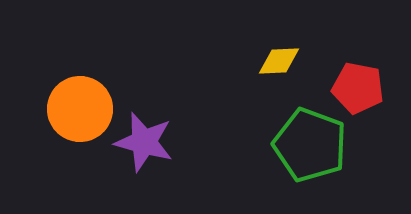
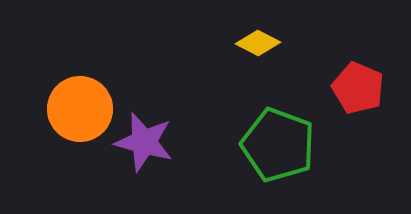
yellow diamond: moved 21 px left, 18 px up; rotated 30 degrees clockwise
red pentagon: rotated 12 degrees clockwise
green pentagon: moved 32 px left
